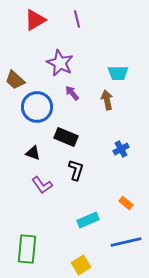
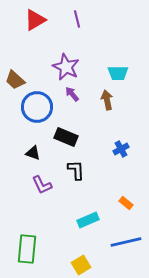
purple star: moved 6 px right, 4 px down
purple arrow: moved 1 px down
black L-shape: rotated 20 degrees counterclockwise
purple L-shape: rotated 10 degrees clockwise
